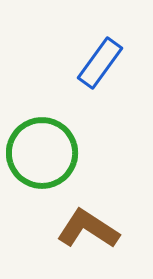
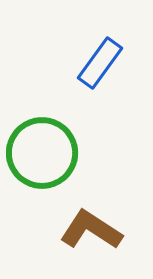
brown L-shape: moved 3 px right, 1 px down
